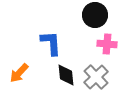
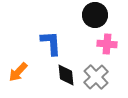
orange arrow: moved 1 px left, 1 px up
